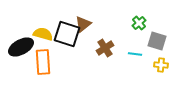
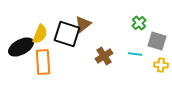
yellow semicircle: moved 3 px left; rotated 96 degrees clockwise
brown cross: moved 1 px left, 8 px down
